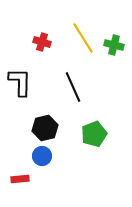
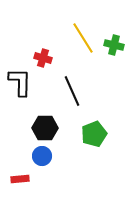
red cross: moved 1 px right, 16 px down
black line: moved 1 px left, 4 px down
black hexagon: rotated 15 degrees clockwise
